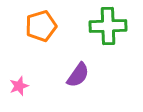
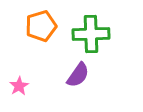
green cross: moved 17 px left, 8 px down
pink star: rotated 12 degrees counterclockwise
